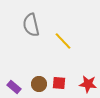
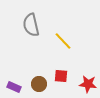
red square: moved 2 px right, 7 px up
purple rectangle: rotated 16 degrees counterclockwise
